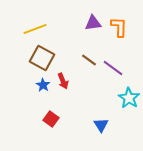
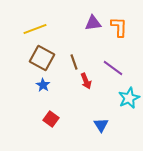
brown line: moved 15 px left, 2 px down; rotated 35 degrees clockwise
red arrow: moved 23 px right
cyan star: rotated 15 degrees clockwise
